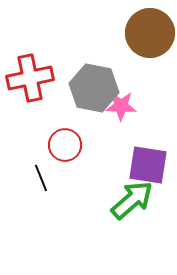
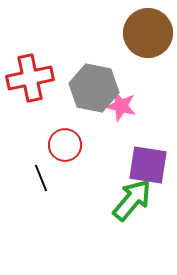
brown circle: moved 2 px left
pink star: rotated 12 degrees clockwise
green arrow: rotated 9 degrees counterclockwise
